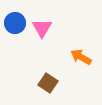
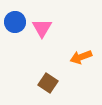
blue circle: moved 1 px up
orange arrow: rotated 50 degrees counterclockwise
